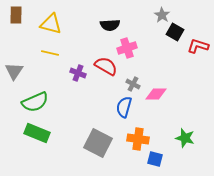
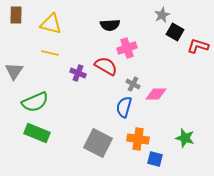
gray star: rotated 14 degrees clockwise
